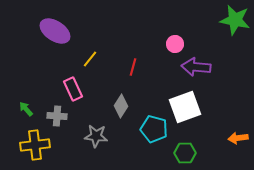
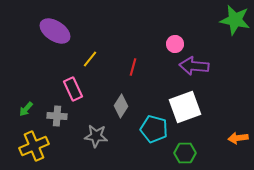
purple arrow: moved 2 px left, 1 px up
green arrow: rotated 98 degrees counterclockwise
yellow cross: moved 1 px left, 1 px down; rotated 16 degrees counterclockwise
